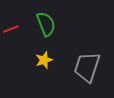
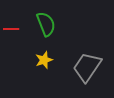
red line: rotated 21 degrees clockwise
gray trapezoid: rotated 16 degrees clockwise
